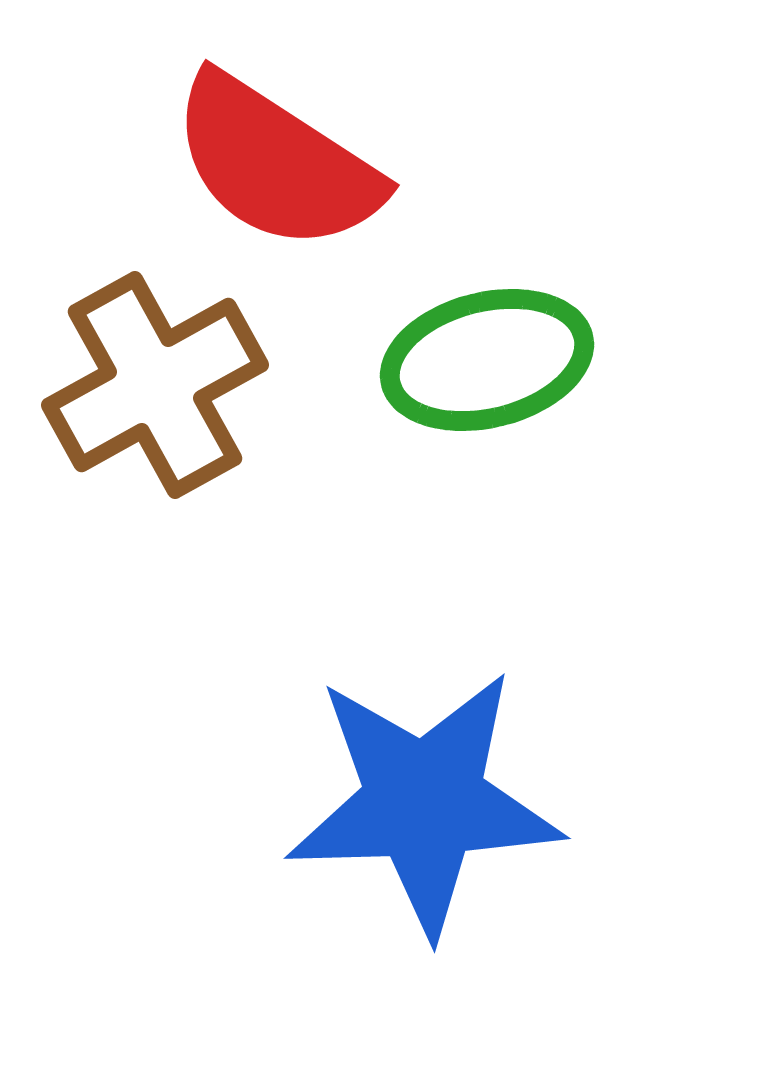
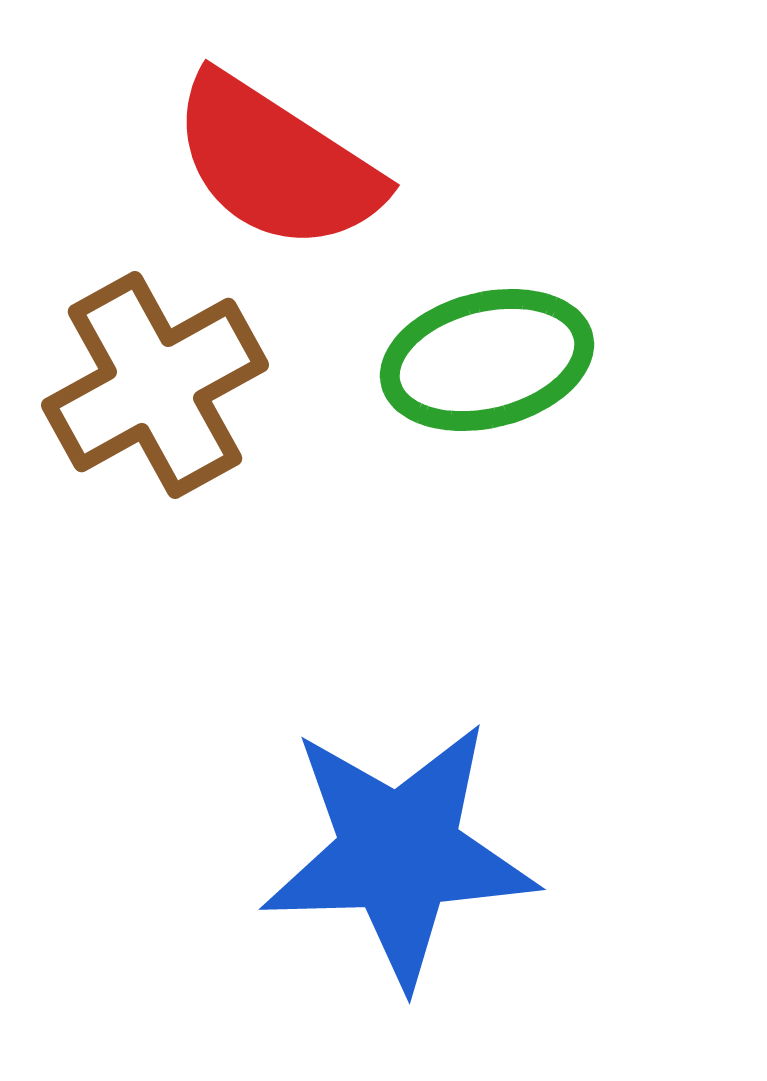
blue star: moved 25 px left, 51 px down
